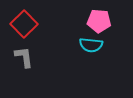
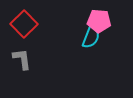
cyan semicircle: moved 8 px up; rotated 75 degrees counterclockwise
gray L-shape: moved 2 px left, 2 px down
